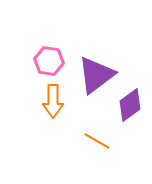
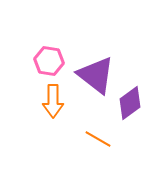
purple triangle: rotated 45 degrees counterclockwise
purple diamond: moved 2 px up
orange line: moved 1 px right, 2 px up
